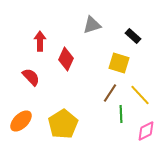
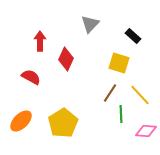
gray triangle: moved 2 px left, 1 px up; rotated 30 degrees counterclockwise
red semicircle: rotated 18 degrees counterclockwise
yellow pentagon: moved 1 px up
pink diamond: rotated 30 degrees clockwise
